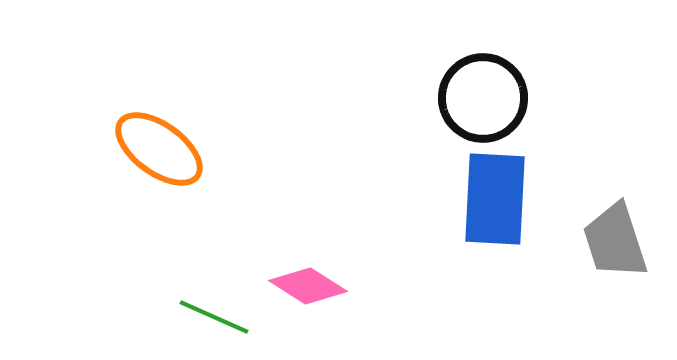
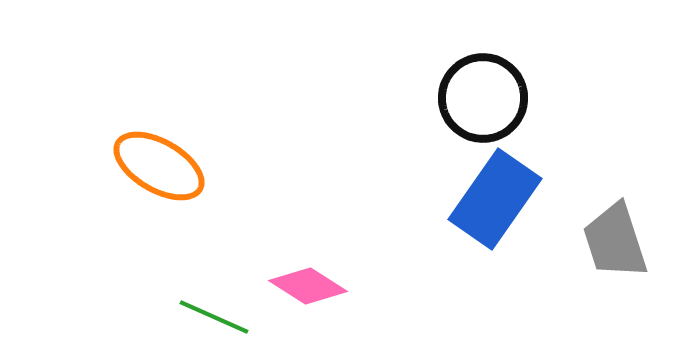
orange ellipse: moved 17 px down; rotated 6 degrees counterclockwise
blue rectangle: rotated 32 degrees clockwise
